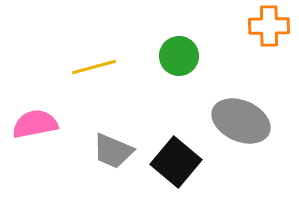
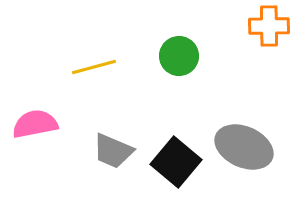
gray ellipse: moved 3 px right, 26 px down
